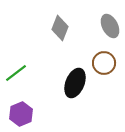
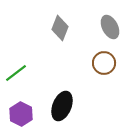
gray ellipse: moved 1 px down
black ellipse: moved 13 px left, 23 px down
purple hexagon: rotated 10 degrees counterclockwise
